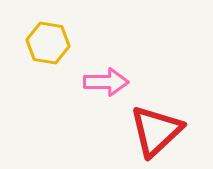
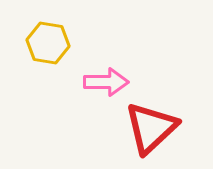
red triangle: moved 5 px left, 3 px up
